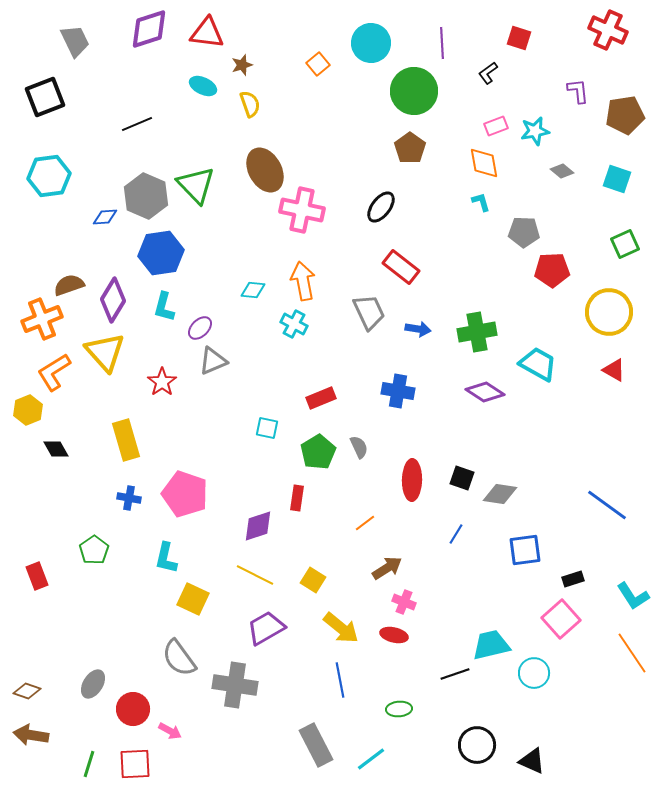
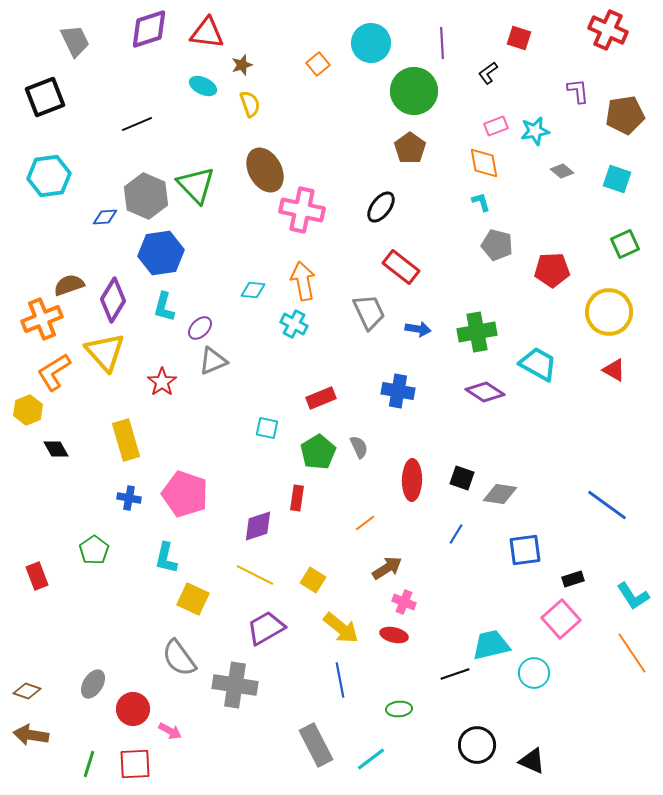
gray pentagon at (524, 232): moved 27 px left, 13 px down; rotated 12 degrees clockwise
